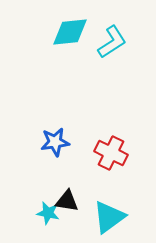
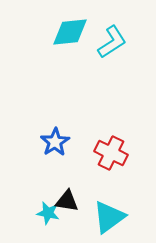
blue star: rotated 24 degrees counterclockwise
